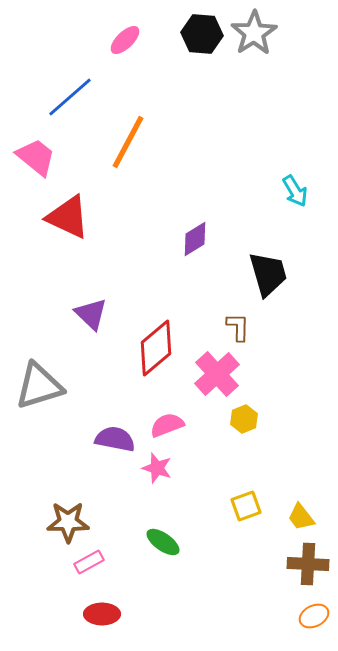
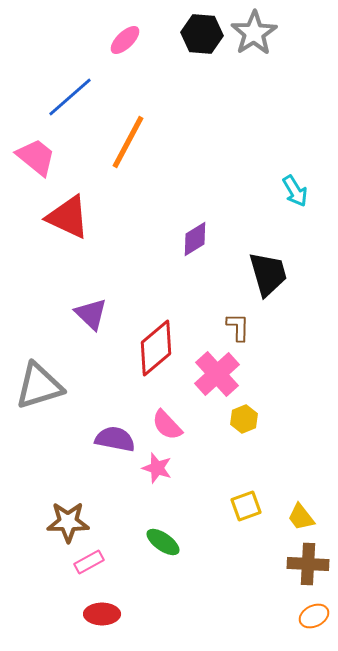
pink semicircle: rotated 112 degrees counterclockwise
